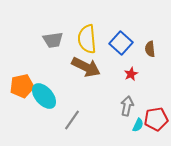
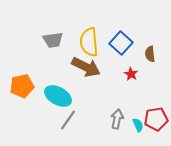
yellow semicircle: moved 2 px right, 3 px down
brown semicircle: moved 5 px down
red star: rotated 16 degrees counterclockwise
cyan ellipse: moved 14 px right; rotated 20 degrees counterclockwise
gray arrow: moved 10 px left, 13 px down
gray line: moved 4 px left
cyan semicircle: rotated 48 degrees counterclockwise
